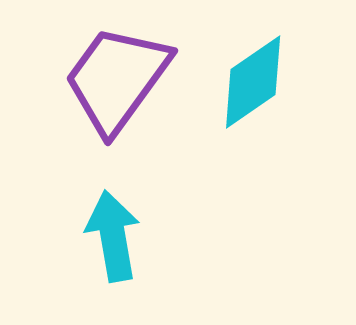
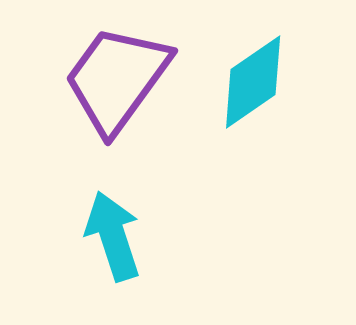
cyan arrow: rotated 8 degrees counterclockwise
